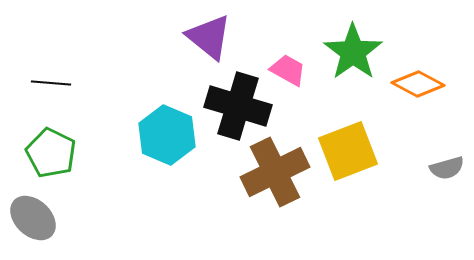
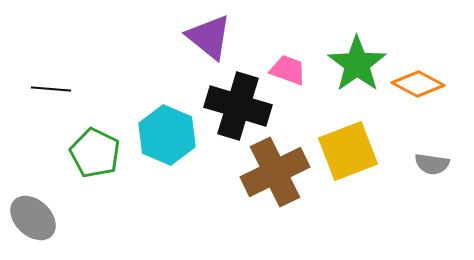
green star: moved 4 px right, 12 px down
pink trapezoid: rotated 9 degrees counterclockwise
black line: moved 6 px down
green pentagon: moved 44 px right
gray semicircle: moved 15 px left, 4 px up; rotated 24 degrees clockwise
